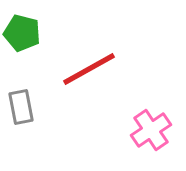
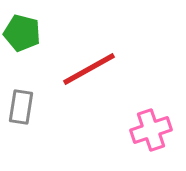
gray rectangle: rotated 20 degrees clockwise
pink cross: rotated 15 degrees clockwise
